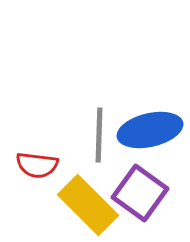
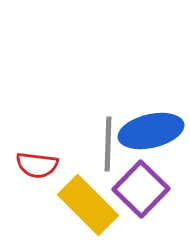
blue ellipse: moved 1 px right, 1 px down
gray line: moved 9 px right, 9 px down
purple square: moved 1 px right, 4 px up; rotated 8 degrees clockwise
